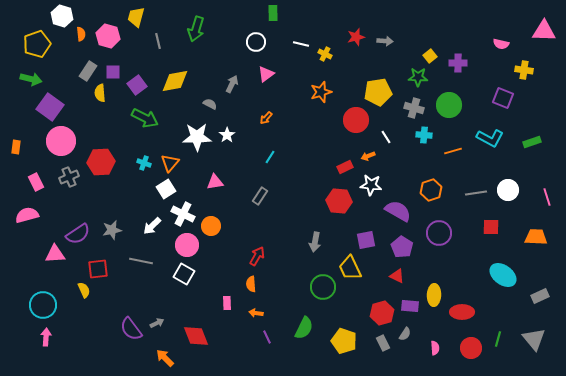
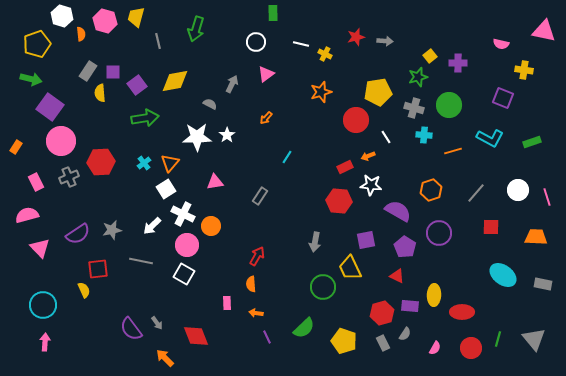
pink triangle at (544, 31): rotated 10 degrees clockwise
pink hexagon at (108, 36): moved 3 px left, 15 px up
green star at (418, 77): rotated 18 degrees counterclockwise
green arrow at (145, 118): rotated 36 degrees counterclockwise
orange rectangle at (16, 147): rotated 24 degrees clockwise
cyan line at (270, 157): moved 17 px right
cyan cross at (144, 163): rotated 32 degrees clockwise
white circle at (508, 190): moved 10 px right
gray line at (476, 193): rotated 40 degrees counterclockwise
purple pentagon at (402, 247): moved 3 px right
pink triangle at (55, 254): moved 15 px left, 6 px up; rotated 50 degrees clockwise
gray rectangle at (540, 296): moved 3 px right, 12 px up; rotated 36 degrees clockwise
gray arrow at (157, 323): rotated 80 degrees clockwise
green semicircle at (304, 328): rotated 20 degrees clockwise
pink arrow at (46, 337): moved 1 px left, 5 px down
pink semicircle at (435, 348): rotated 32 degrees clockwise
